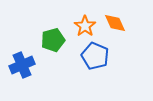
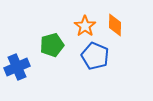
orange diamond: moved 2 px down; rotated 25 degrees clockwise
green pentagon: moved 1 px left, 5 px down
blue cross: moved 5 px left, 2 px down
